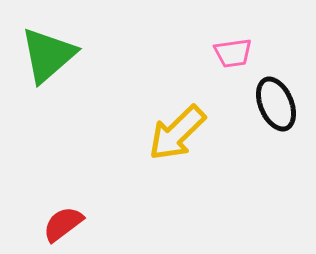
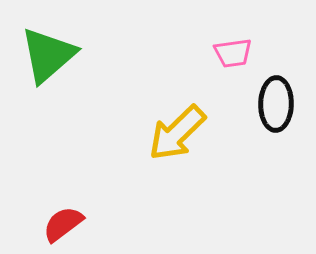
black ellipse: rotated 24 degrees clockwise
